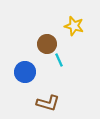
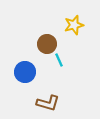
yellow star: moved 1 px up; rotated 30 degrees counterclockwise
